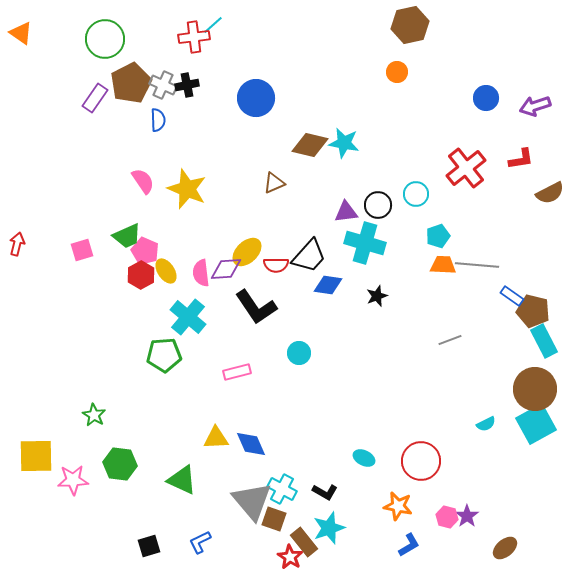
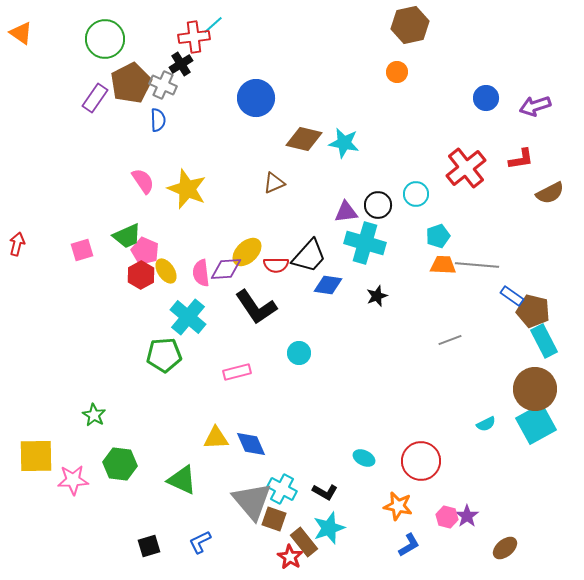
black cross at (187, 85): moved 6 px left, 21 px up; rotated 20 degrees counterclockwise
brown diamond at (310, 145): moved 6 px left, 6 px up
